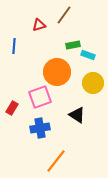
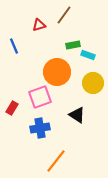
blue line: rotated 28 degrees counterclockwise
